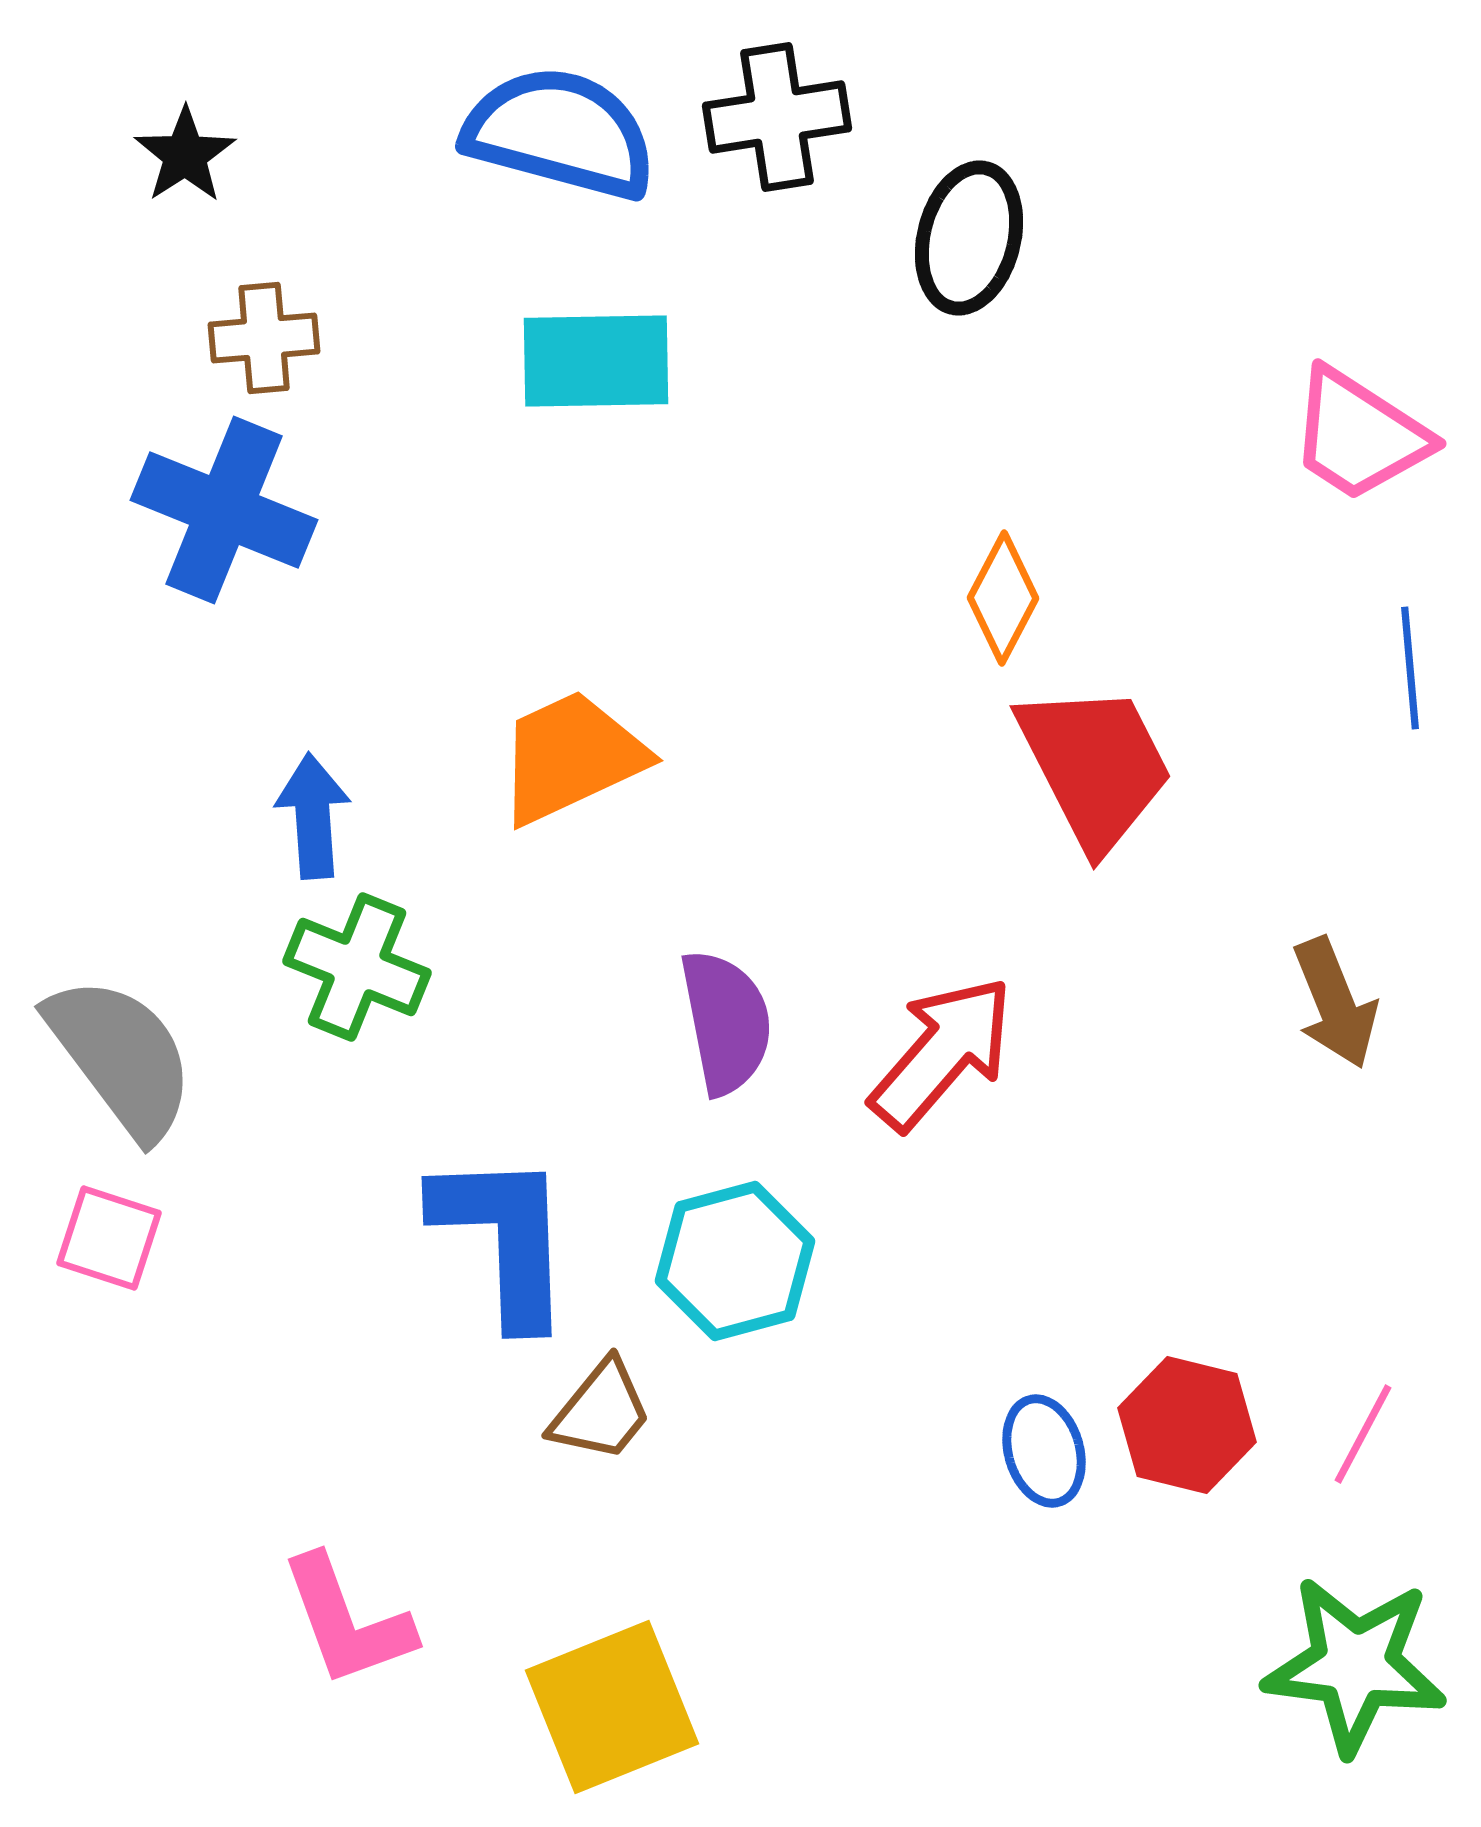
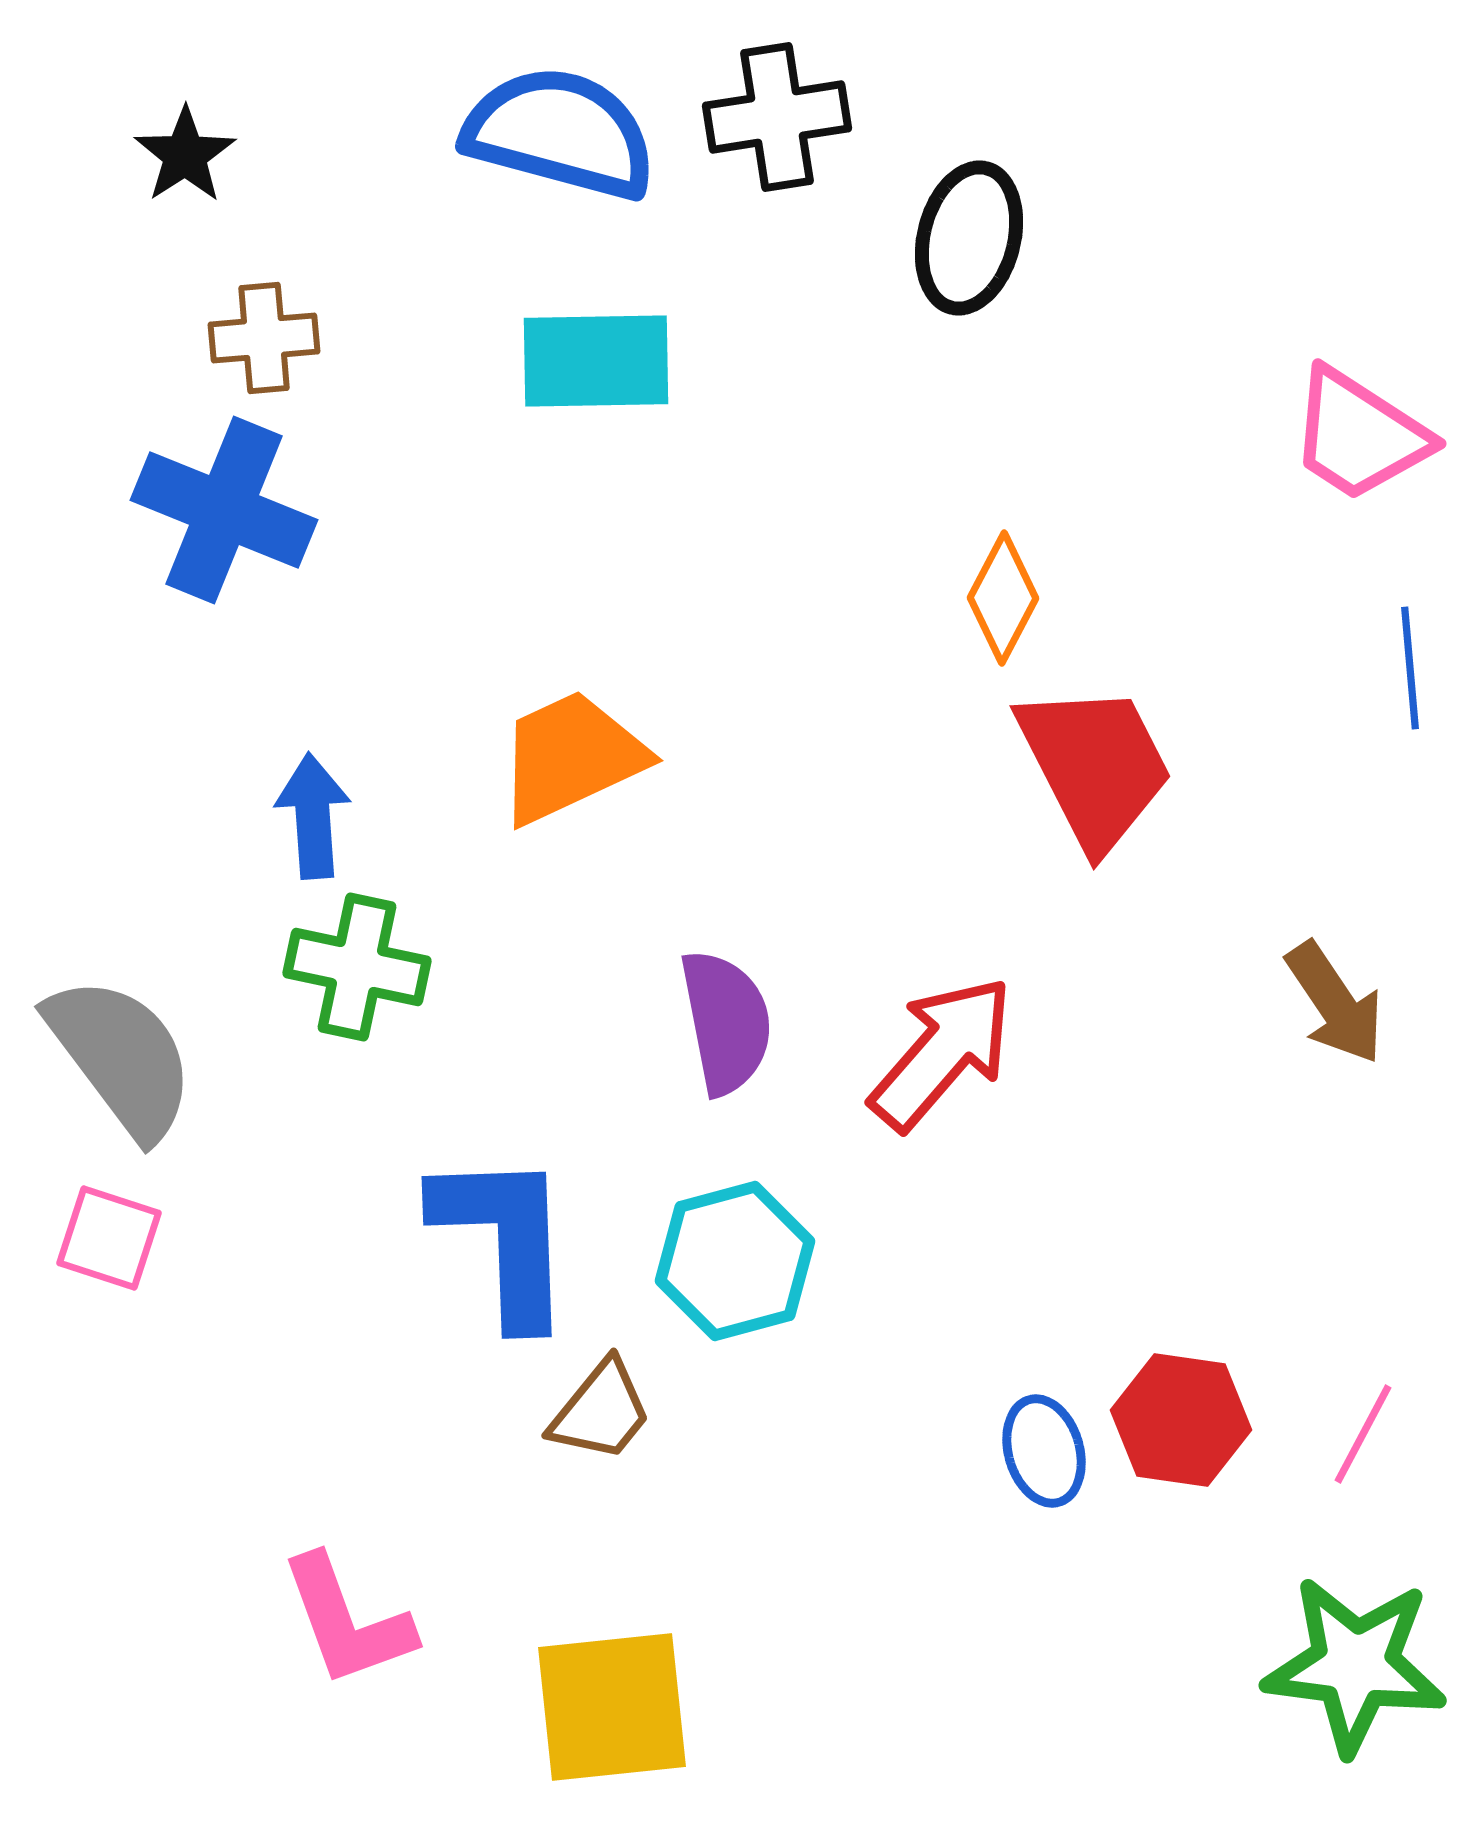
green cross: rotated 10 degrees counterclockwise
brown arrow: rotated 12 degrees counterclockwise
red hexagon: moved 6 px left, 5 px up; rotated 6 degrees counterclockwise
yellow square: rotated 16 degrees clockwise
